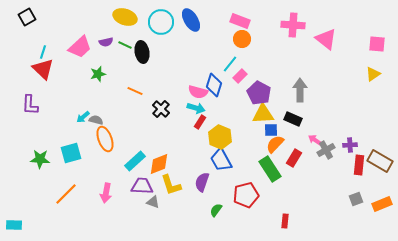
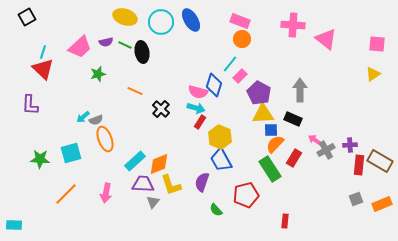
gray semicircle at (96, 120): rotated 144 degrees clockwise
purple trapezoid at (142, 186): moved 1 px right, 2 px up
gray triangle at (153, 202): rotated 48 degrees clockwise
green semicircle at (216, 210): rotated 80 degrees counterclockwise
